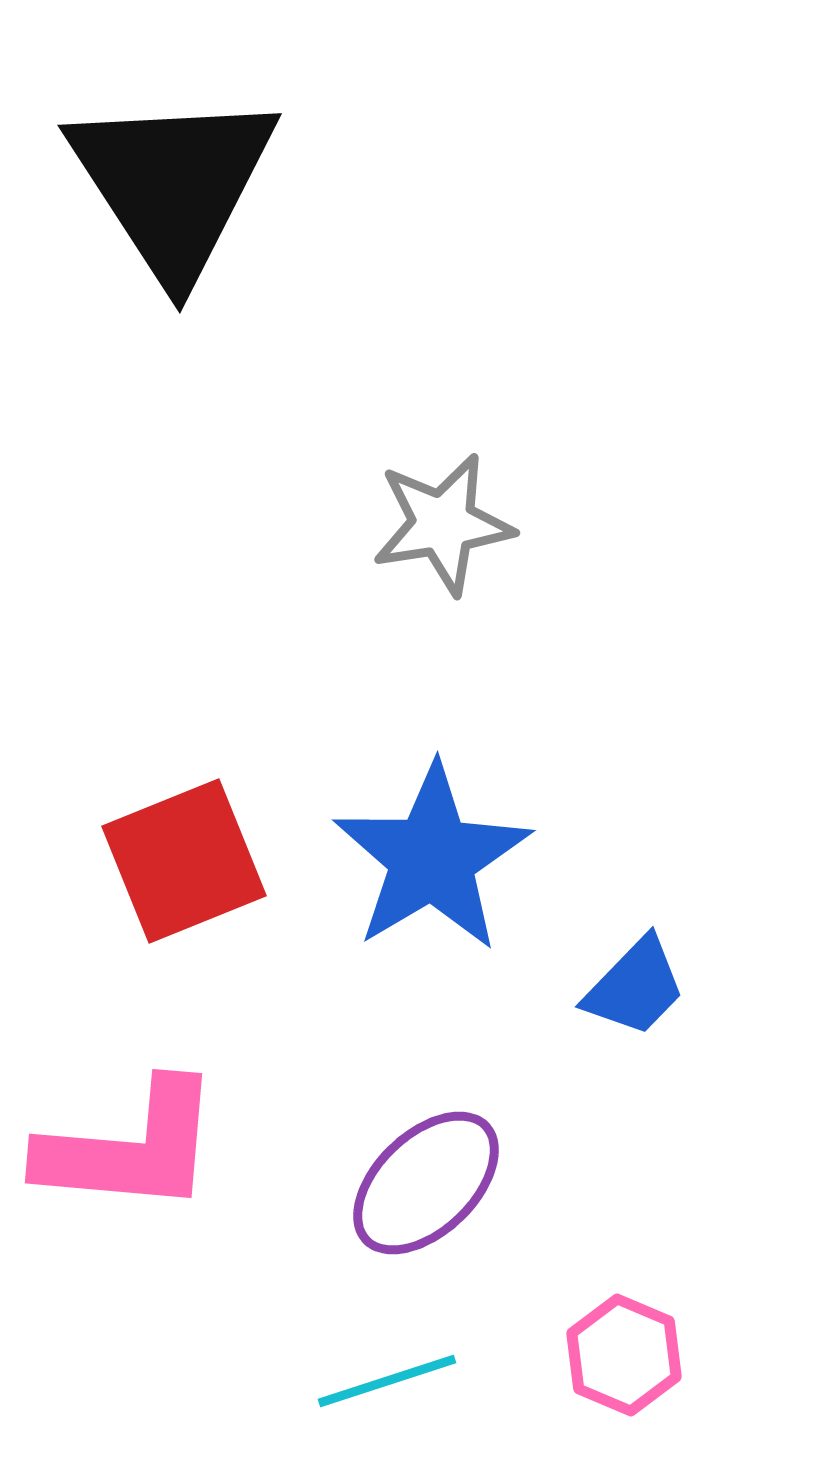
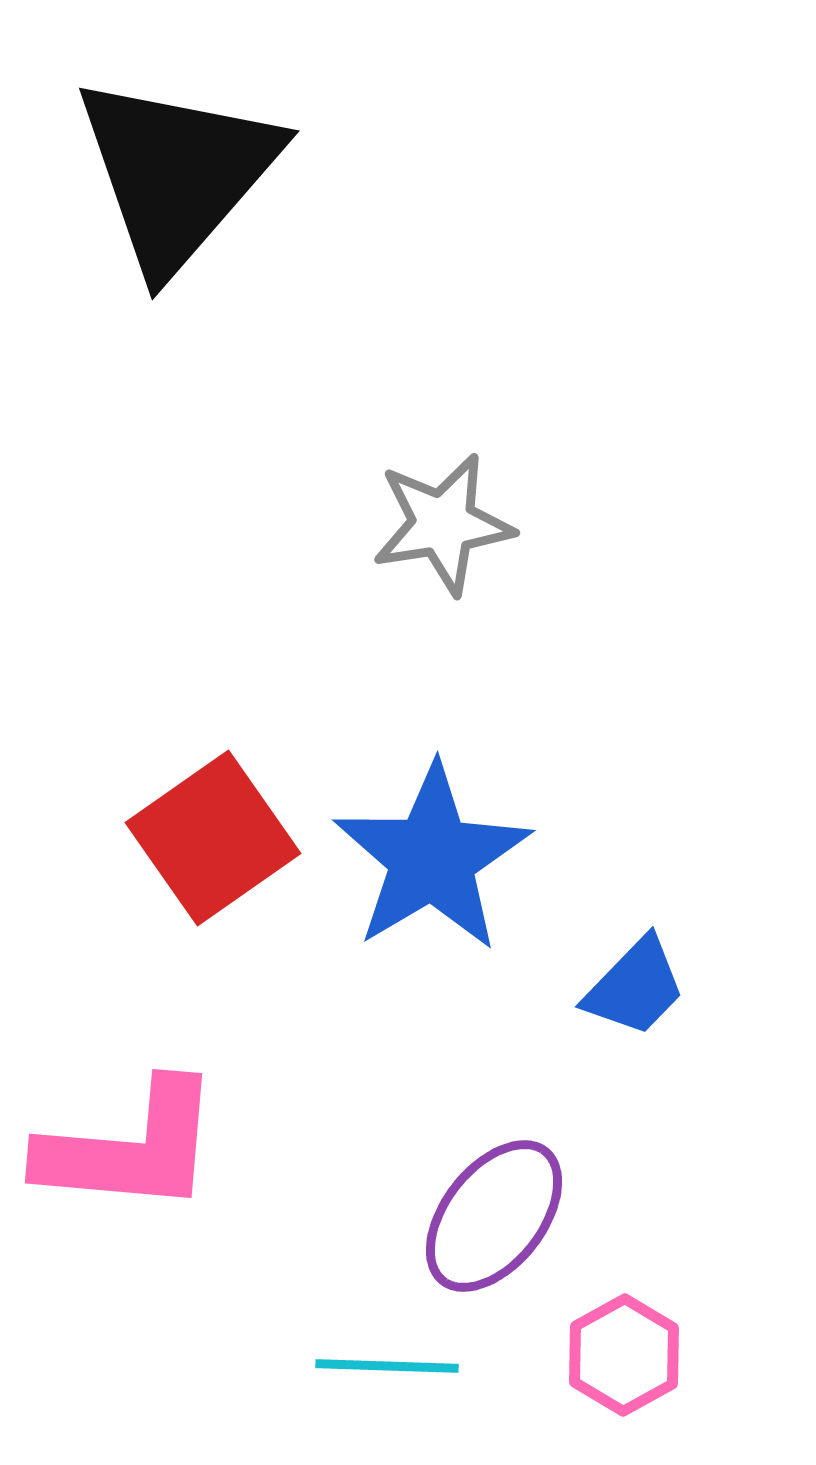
black triangle: moved 4 px right, 11 px up; rotated 14 degrees clockwise
red square: moved 29 px right, 23 px up; rotated 13 degrees counterclockwise
purple ellipse: moved 68 px right, 33 px down; rotated 8 degrees counterclockwise
pink hexagon: rotated 8 degrees clockwise
cyan line: moved 15 px up; rotated 20 degrees clockwise
